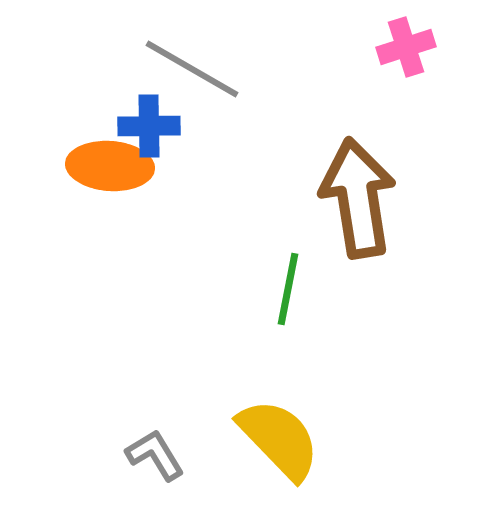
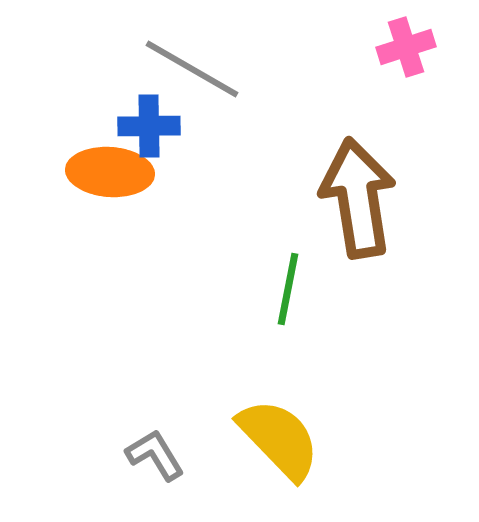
orange ellipse: moved 6 px down
